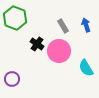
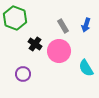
blue arrow: rotated 144 degrees counterclockwise
black cross: moved 2 px left
purple circle: moved 11 px right, 5 px up
